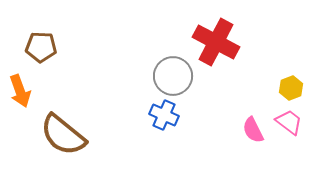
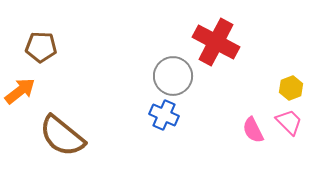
orange arrow: rotated 108 degrees counterclockwise
pink trapezoid: rotated 8 degrees clockwise
brown semicircle: moved 1 px left, 1 px down
